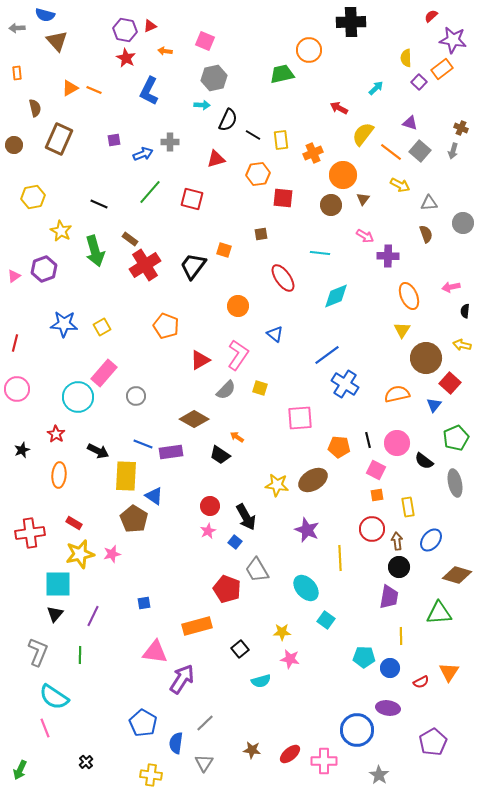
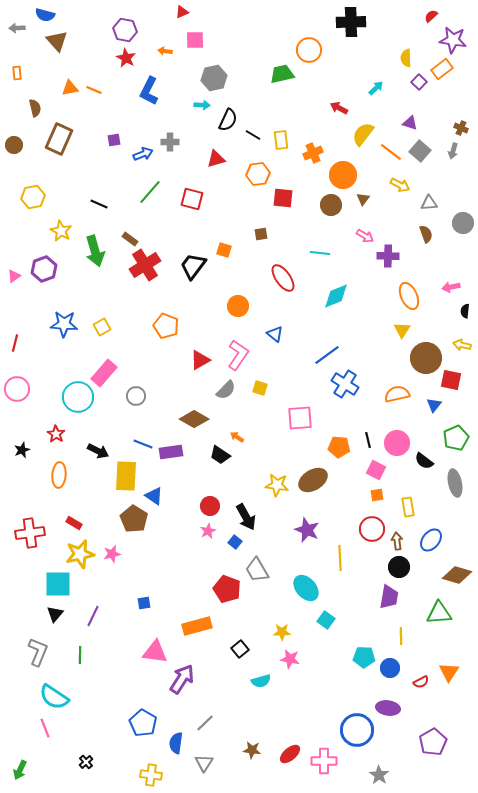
red triangle at (150, 26): moved 32 px right, 14 px up
pink square at (205, 41): moved 10 px left, 1 px up; rotated 24 degrees counterclockwise
orange triangle at (70, 88): rotated 18 degrees clockwise
red square at (450, 383): moved 1 px right, 3 px up; rotated 30 degrees counterclockwise
